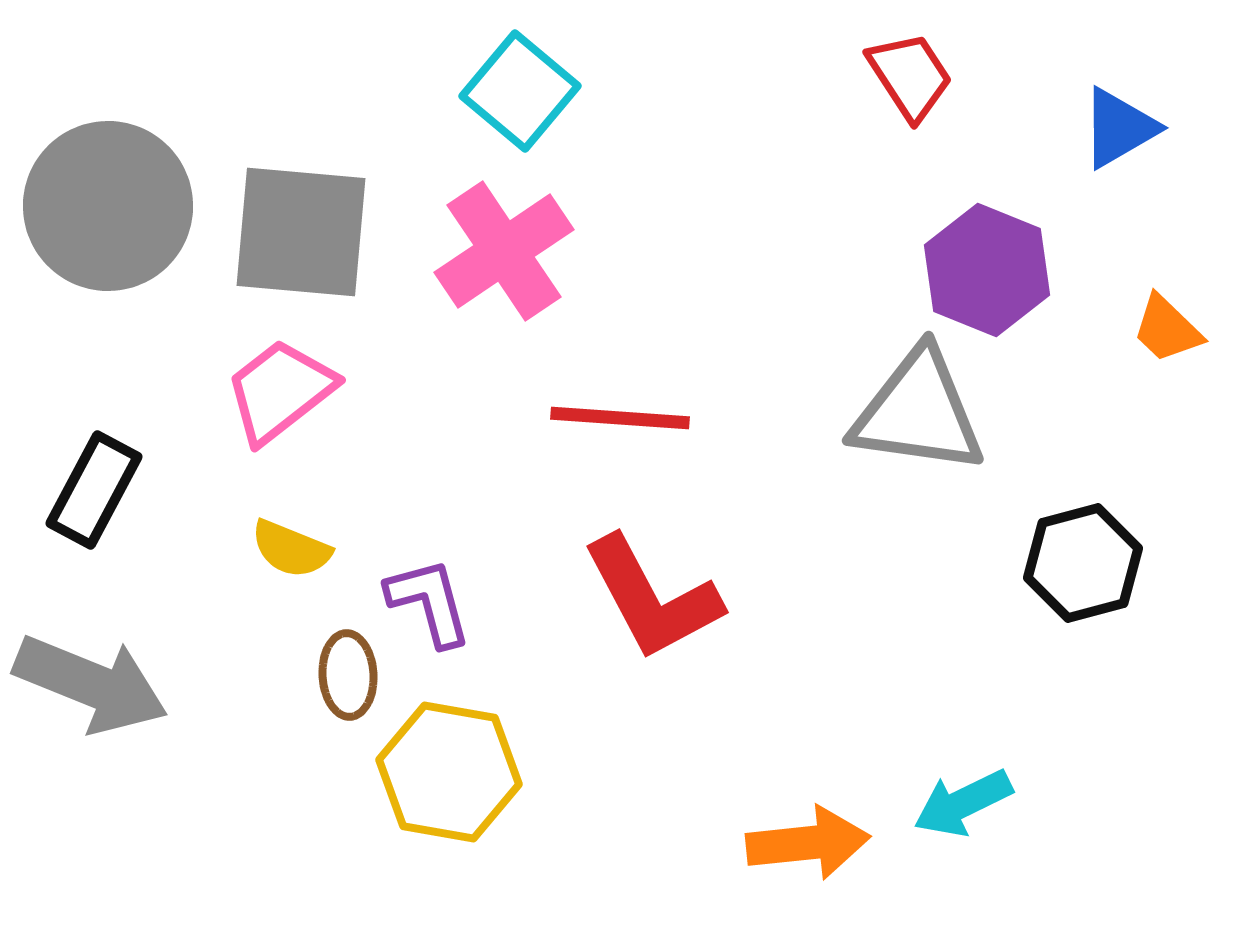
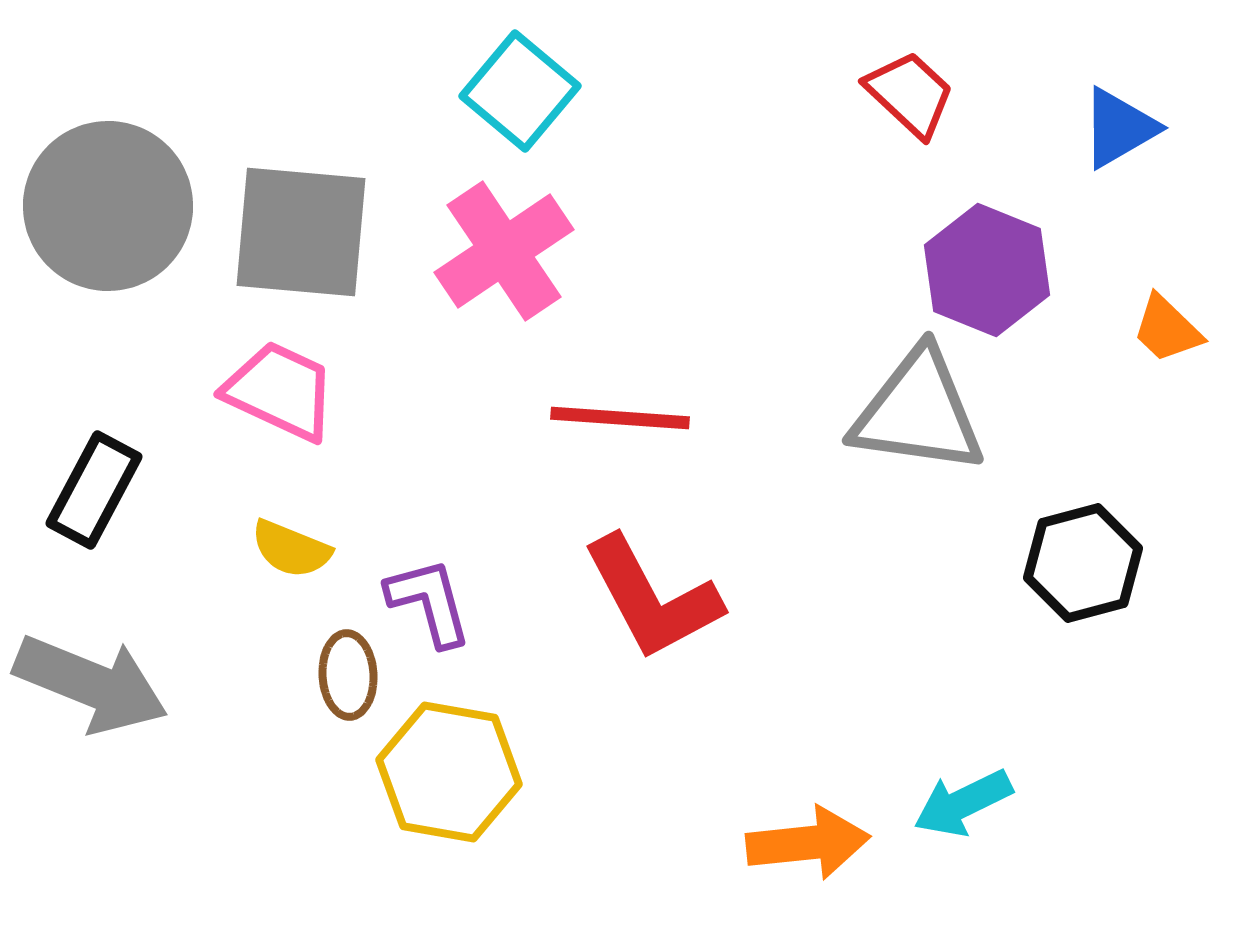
red trapezoid: moved 18 px down; rotated 14 degrees counterclockwise
pink trapezoid: rotated 63 degrees clockwise
